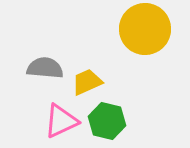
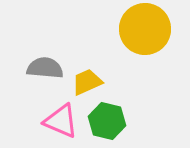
pink triangle: rotated 48 degrees clockwise
